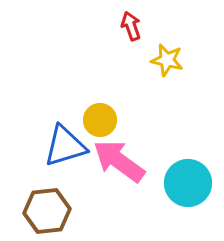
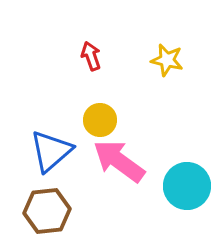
red arrow: moved 40 px left, 30 px down
blue triangle: moved 14 px left, 5 px down; rotated 24 degrees counterclockwise
cyan circle: moved 1 px left, 3 px down
